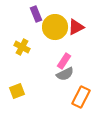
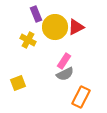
yellow cross: moved 6 px right, 7 px up
yellow square: moved 1 px right, 8 px up
